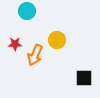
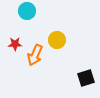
black square: moved 2 px right; rotated 18 degrees counterclockwise
